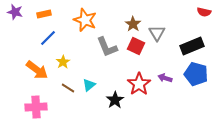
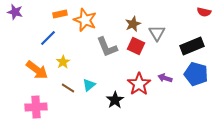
orange rectangle: moved 16 px right
brown star: rotated 14 degrees clockwise
